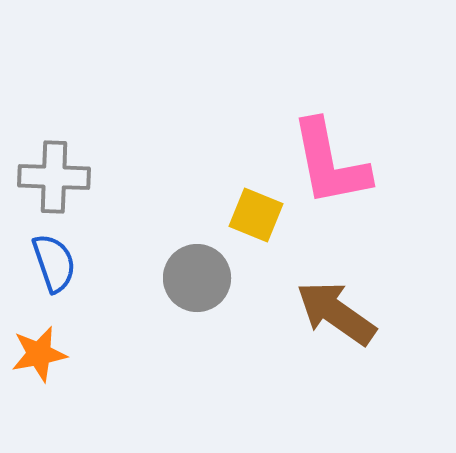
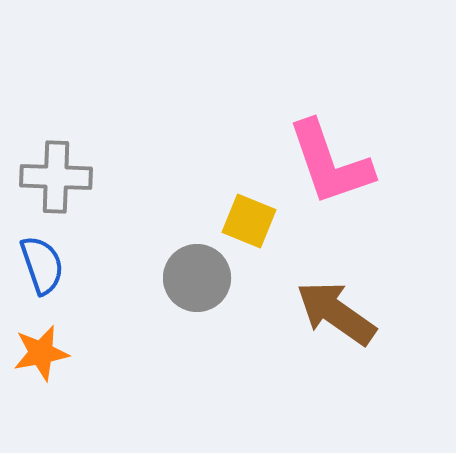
pink L-shape: rotated 8 degrees counterclockwise
gray cross: moved 2 px right
yellow square: moved 7 px left, 6 px down
blue semicircle: moved 12 px left, 2 px down
orange star: moved 2 px right, 1 px up
